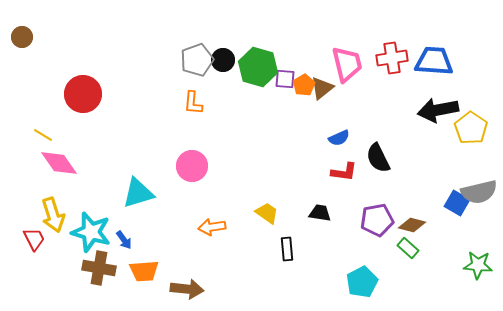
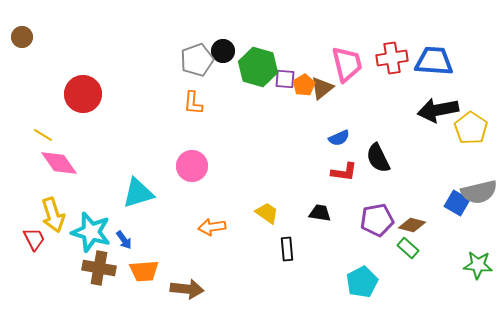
black circle: moved 9 px up
